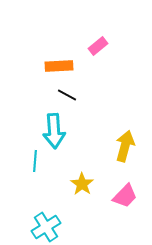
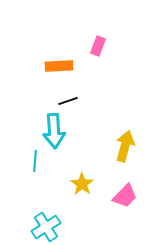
pink rectangle: rotated 30 degrees counterclockwise
black line: moved 1 px right, 6 px down; rotated 48 degrees counterclockwise
